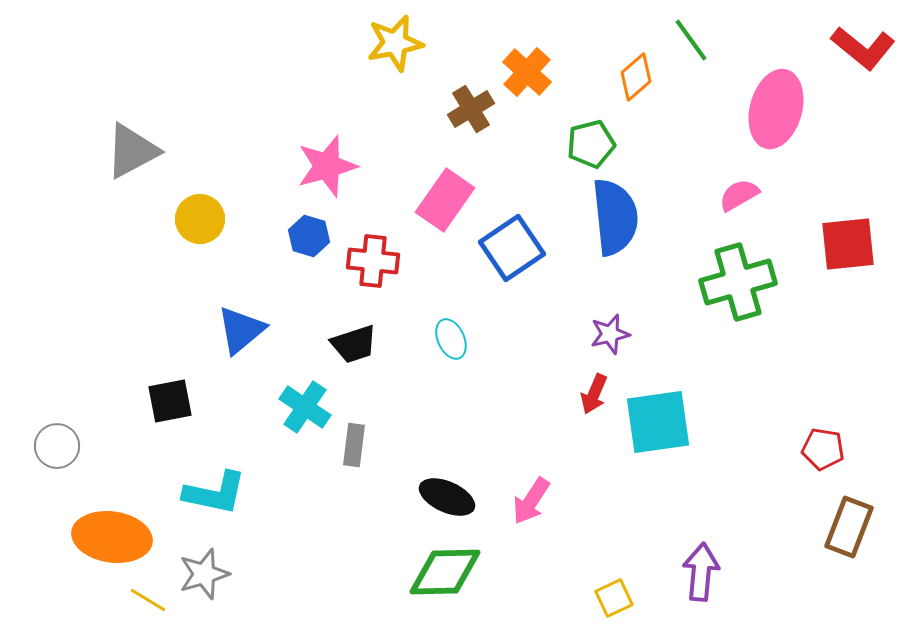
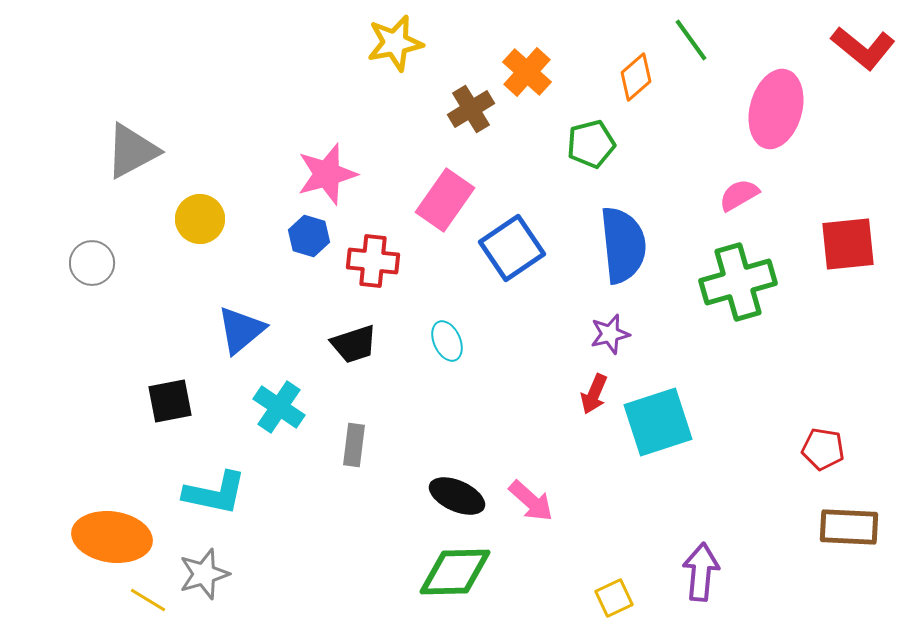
pink star: moved 8 px down
blue semicircle: moved 8 px right, 28 px down
cyan ellipse: moved 4 px left, 2 px down
cyan cross: moved 26 px left
cyan square: rotated 10 degrees counterclockwise
gray circle: moved 35 px right, 183 px up
black ellipse: moved 10 px right, 1 px up
pink arrow: rotated 81 degrees counterclockwise
brown rectangle: rotated 72 degrees clockwise
green diamond: moved 10 px right
